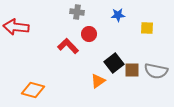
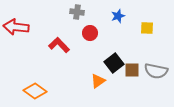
blue star: moved 1 px down; rotated 16 degrees counterclockwise
red circle: moved 1 px right, 1 px up
red L-shape: moved 9 px left, 1 px up
orange diamond: moved 2 px right, 1 px down; rotated 20 degrees clockwise
